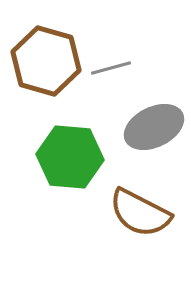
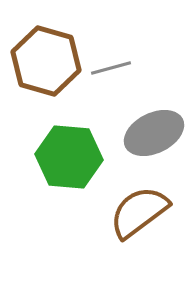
gray ellipse: moved 6 px down
green hexagon: moved 1 px left
brown semicircle: moved 1 px left, 1 px up; rotated 116 degrees clockwise
